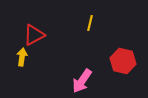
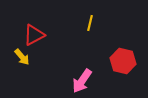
yellow arrow: rotated 132 degrees clockwise
